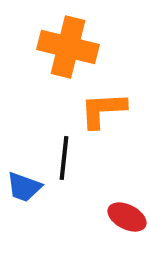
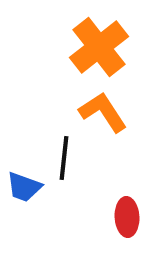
orange cross: moved 31 px right; rotated 38 degrees clockwise
orange L-shape: moved 2 px down; rotated 60 degrees clockwise
red ellipse: rotated 60 degrees clockwise
